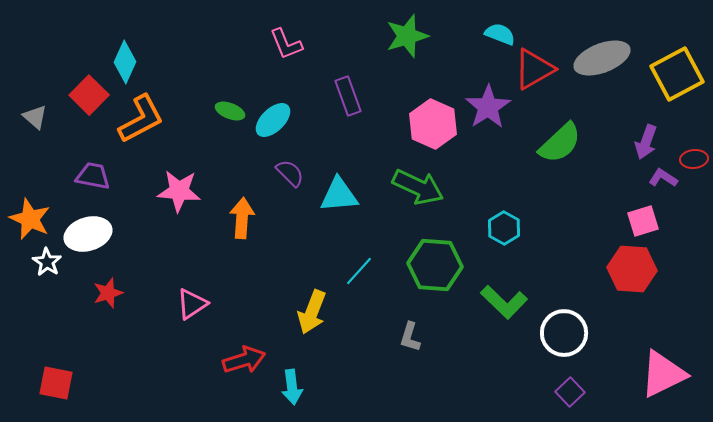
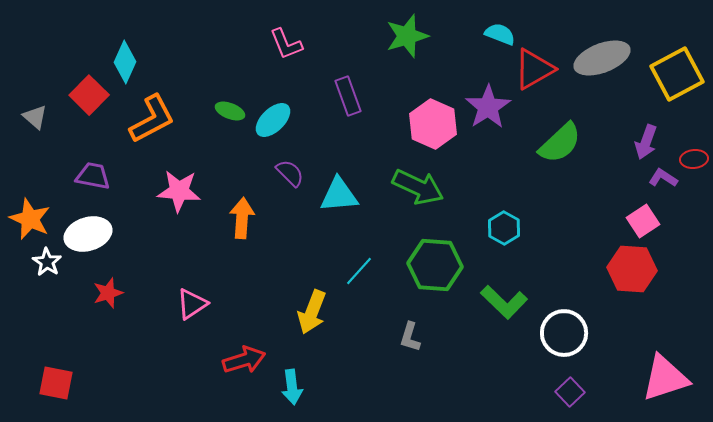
orange L-shape at (141, 119): moved 11 px right
pink square at (643, 221): rotated 16 degrees counterclockwise
pink triangle at (663, 374): moved 2 px right, 4 px down; rotated 8 degrees clockwise
